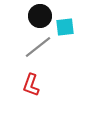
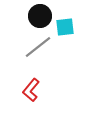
red L-shape: moved 5 px down; rotated 20 degrees clockwise
